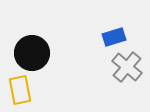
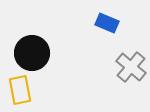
blue rectangle: moved 7 px left, 14 px up; rotated 40 degrees clockwise
gray cross: moved 4 px right
